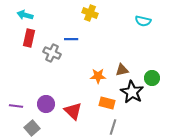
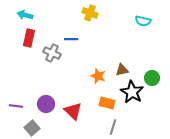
orange star: rotated 21 degrees clockwise
